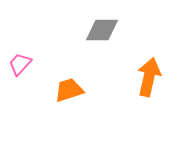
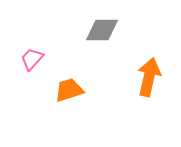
pink trapezoid: moved 12 px right, 5 px up
